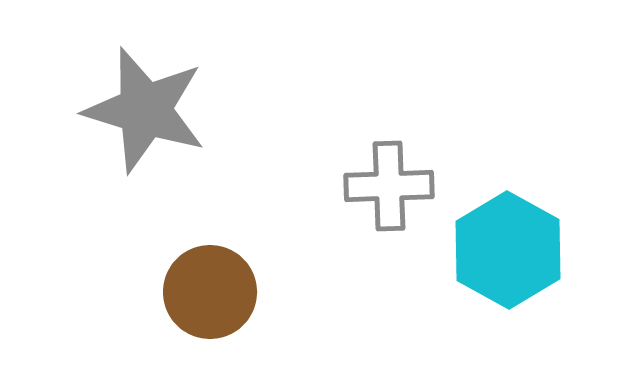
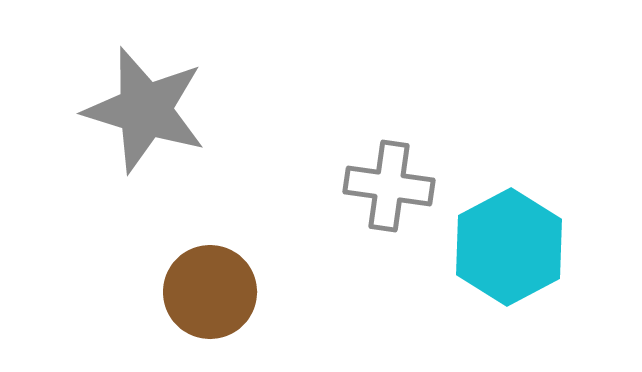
gray cross: rotated 10 degrees clockwise
cyan hexagon: moved 1 px right, 3 px up; rotated 3 degrees clockwise
